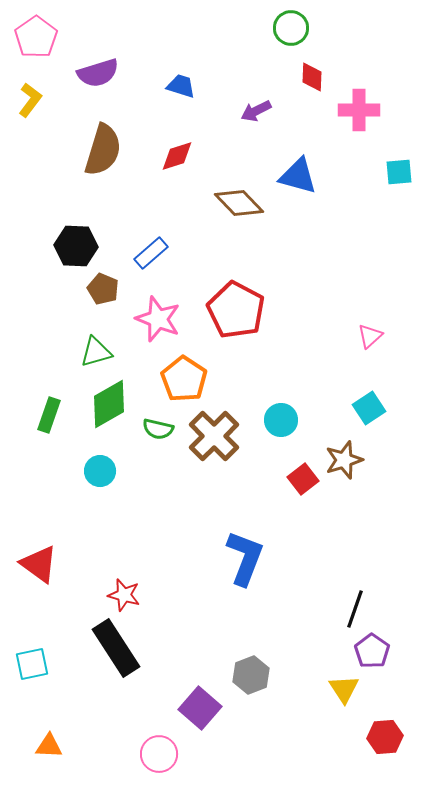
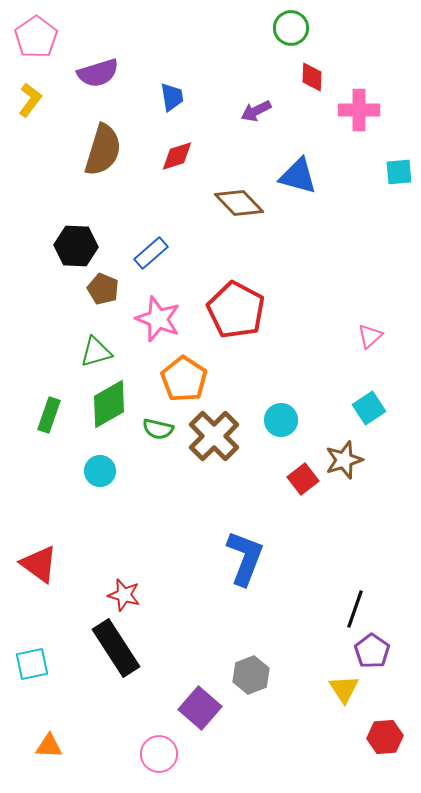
blue trapezoid at (181, 86): moved 9 px left, 11 px down; rotated 64 degrees clockwise
